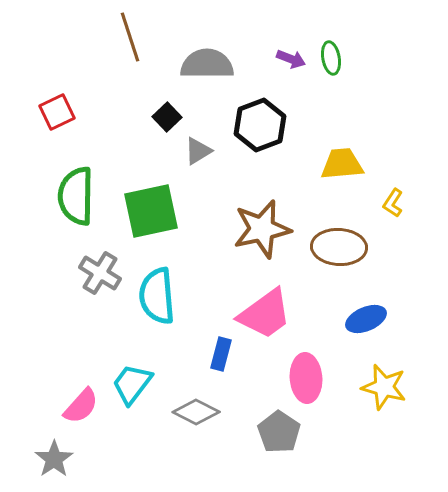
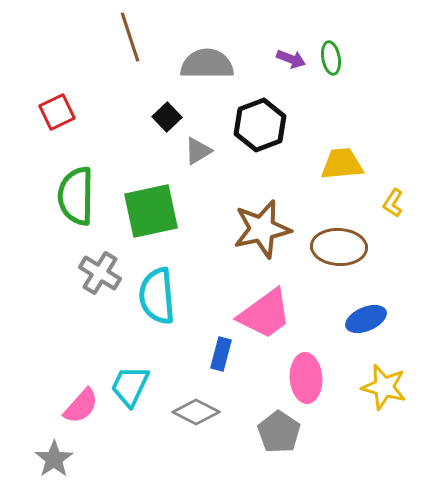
cyan trapezoid: moved 2 px left, 2 px down; rotated 12 degrees counterclockwise
